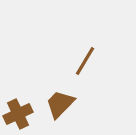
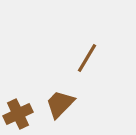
brown line: moved 2 px right, 3 px up
